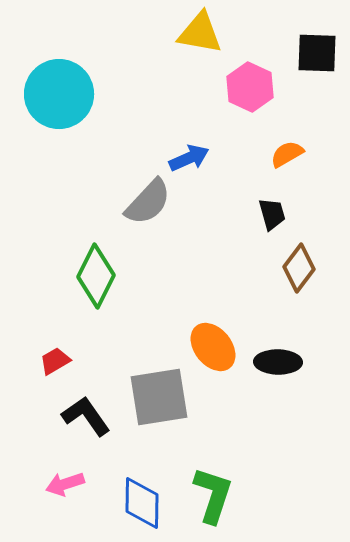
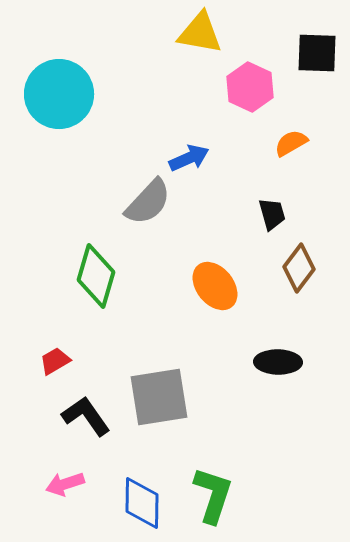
orange semicircle: moved 4 px right, 11 px up
green diamond: rotated 10 degrees counterclockwise
orange ellipse: moved 2 px right, 61 px up
